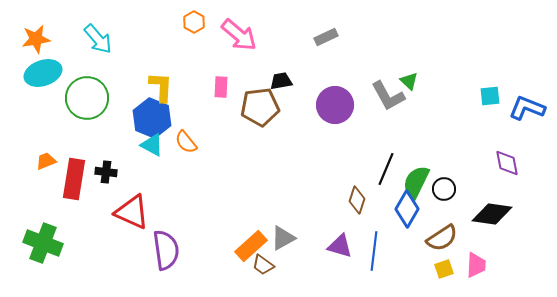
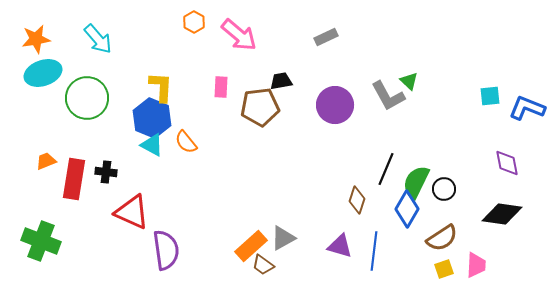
black diamond: moved 10 px right
green cross: moved 2 px left, 2 px up
